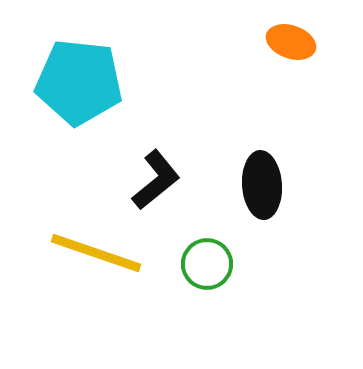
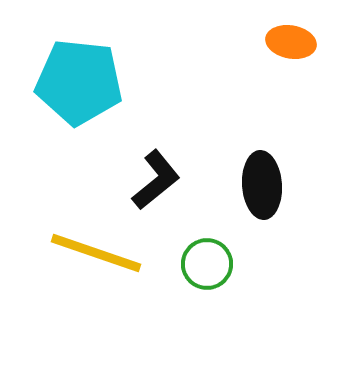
orange ellipse: rotated 9 degrees counterclockwise
